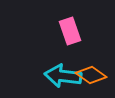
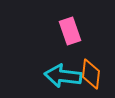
orange diamond: moved 1 px up; rotated 60 degrees clockwise
